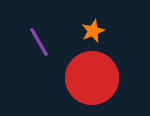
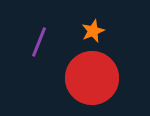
purple line: rotated 52 degrees clockwise
